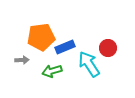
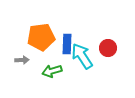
blue rectangle: moved 2 px right, 3 px up; rotated 66 degrees counterclockwise
cyan arrow: moved 7 px left, 8 px up
